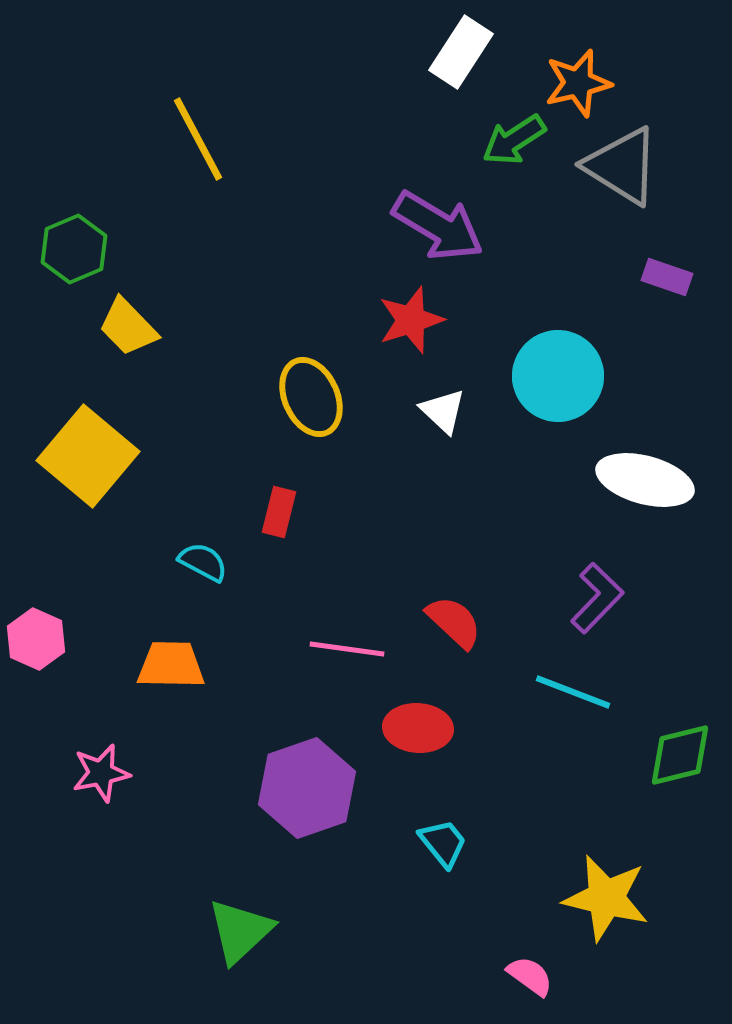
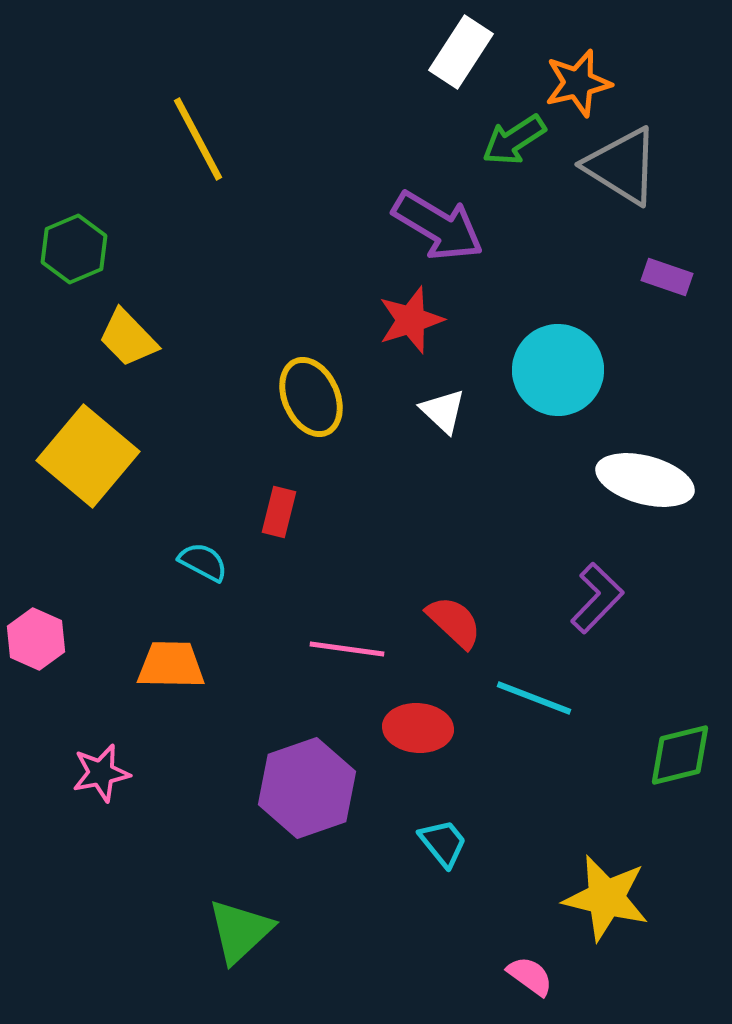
yellow trapezoid: moved 11 px down
cyan circle: moved 6 px up
cyan line: moved 39 px left, 6 px down
